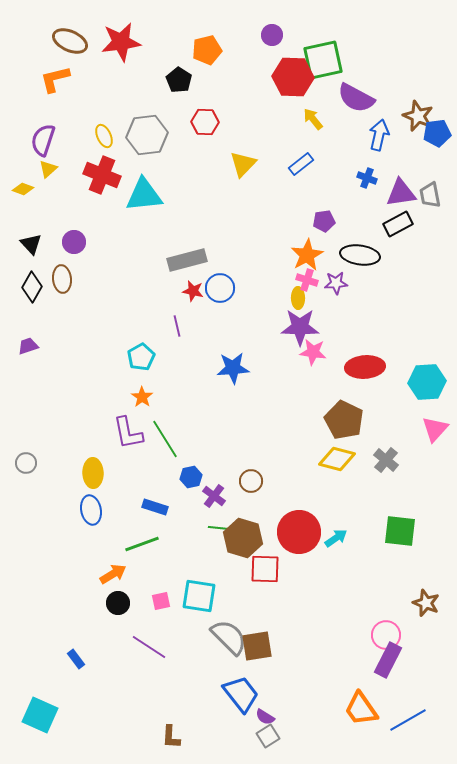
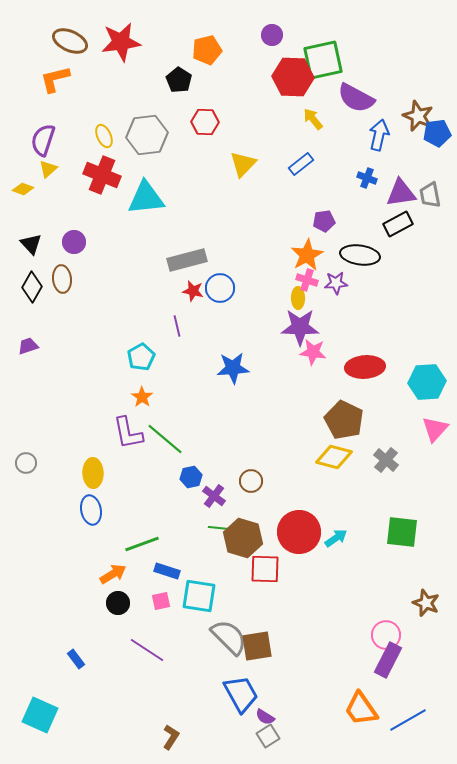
cyan triangle at (144, 195): moved 2 px right, 3 px down
green line at (165, 439): rotated 18 degrees counterclockwise
yellow diamond at (337, 459): moved 3 px left, 2 px up
blue rectangle at (155, 507): moved 12 px right, 64 px down
green square at (400, 531): moved 2 px right, 1 px down
purple line at (149, 647): moved 2 px left, 3 px down
blue trapezoid at (241, 694): rotated 9 degrees clockwise
brown L-shape at (171, 737): rotated 150 degrees counterclockwise
